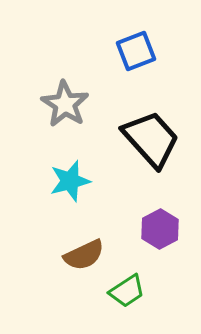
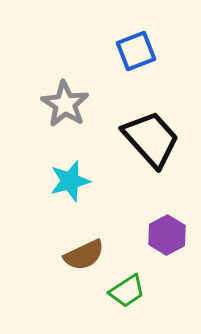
purple hexagon: moved 7 px right, 6 px down
